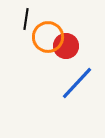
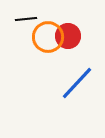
black line: rotated 75 degrees clockwise
red circle: moved 2 px right, 10 px up
